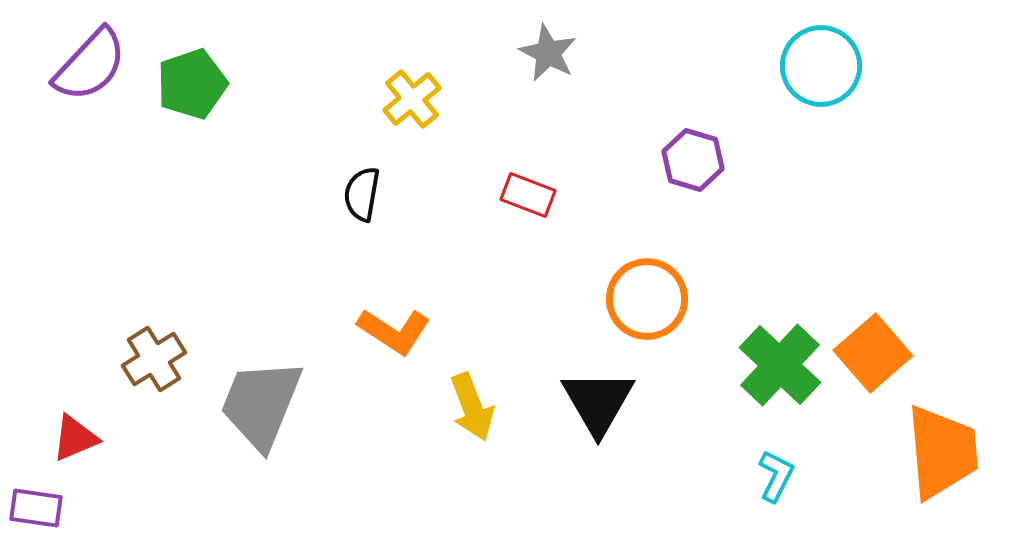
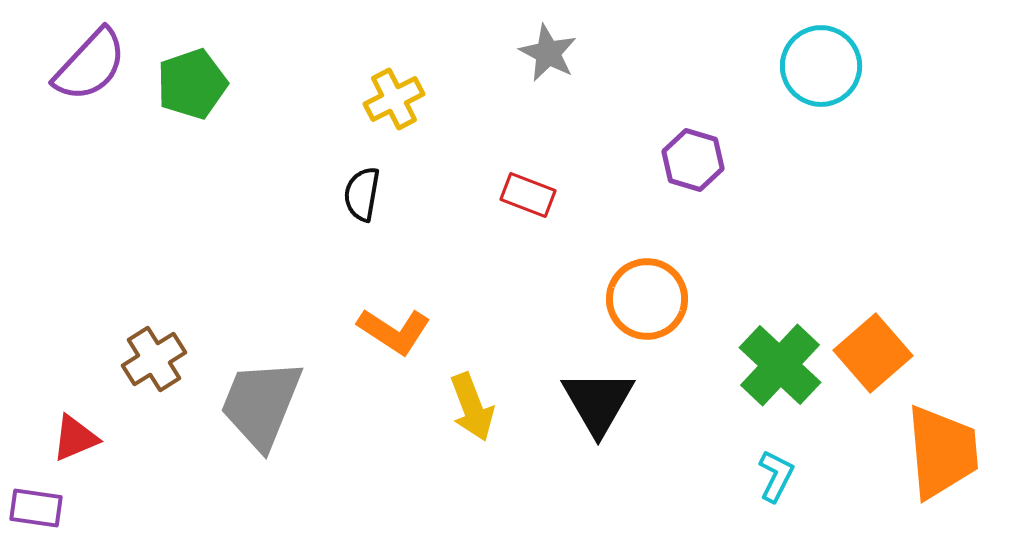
yellow cross: moved 18 px left; rotated 12 degrees clockwise
